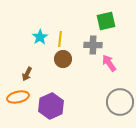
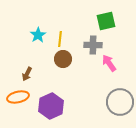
cyan star: moved 2 px left, 2 px up
